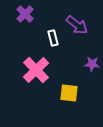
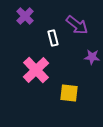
purple cross: moved 2 px down
purple star: moved 7 px up
